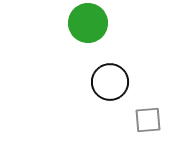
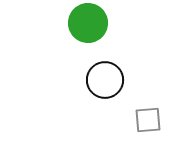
black circle: moved 5 px left, 2 px up
